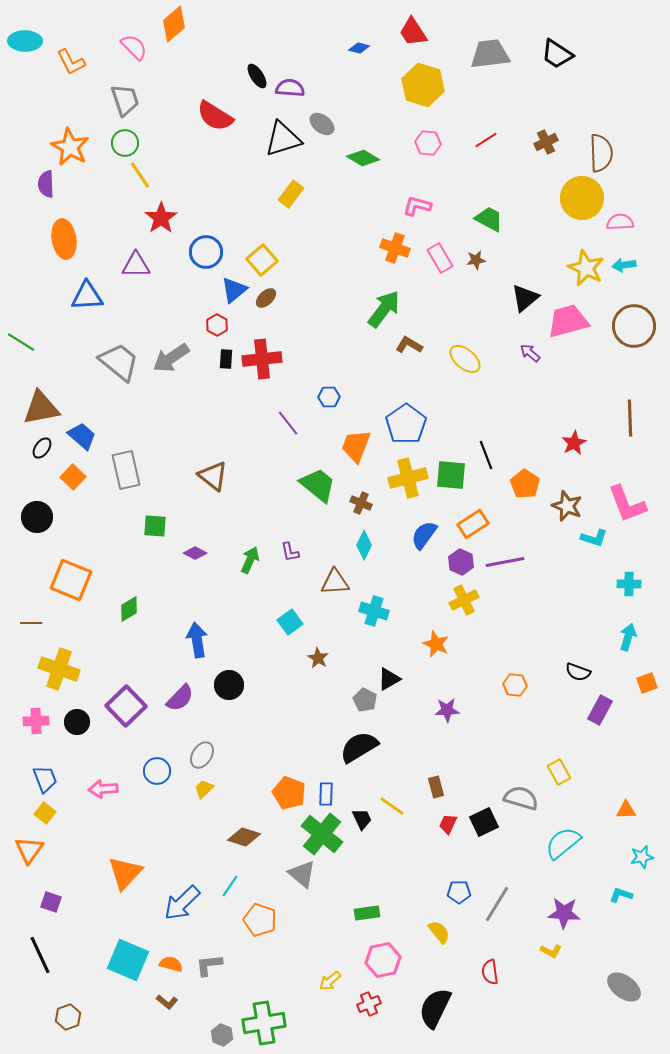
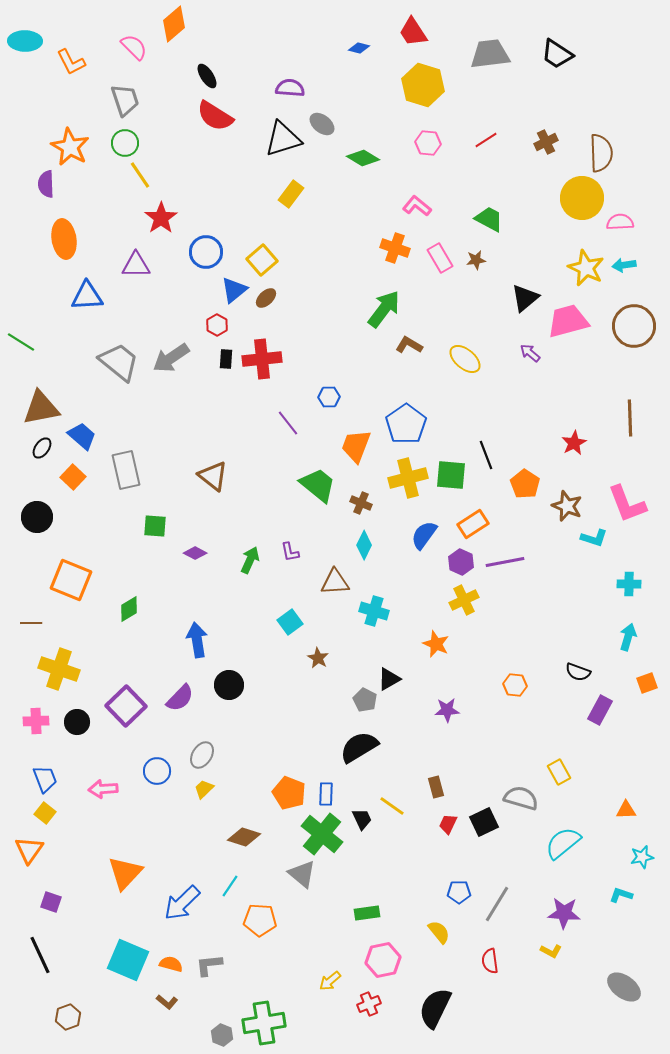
black ellipse at (257, 76): moved 50 px left
pink L-shape at (417, 206): rotated 24 degrees clockwise
orange pentagon at (260, 920): rotated 16 degrees counterclockwise
red semicircle at (490, 972): moved 11 px up
